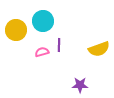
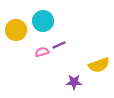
purple line: rotated 64 degrees clockwise
yellow semicircle: moved 16 px down
purple star: moved 6 px left, 3 px up
